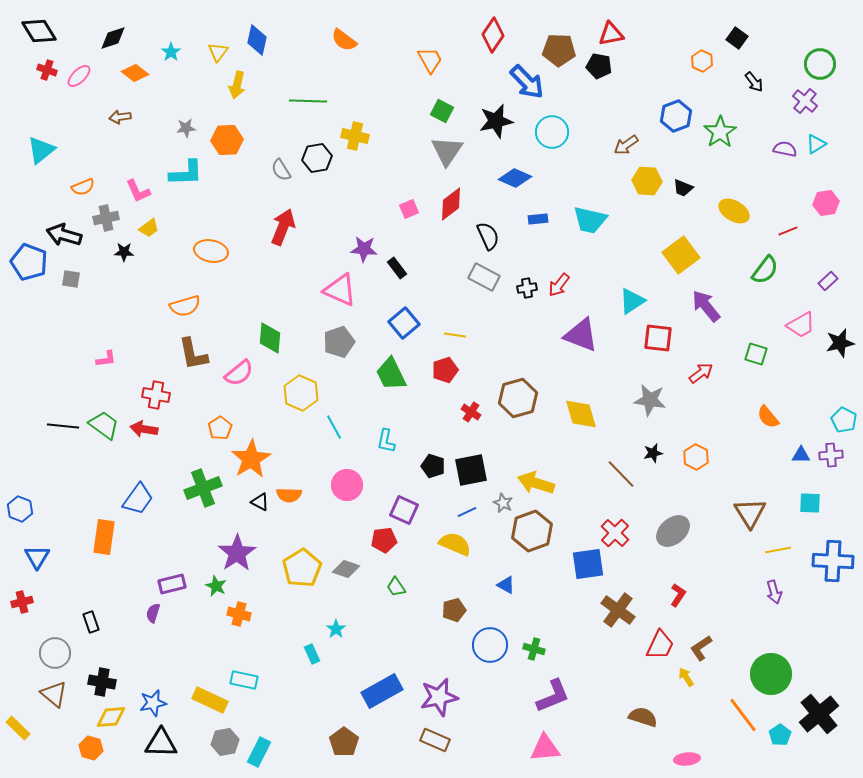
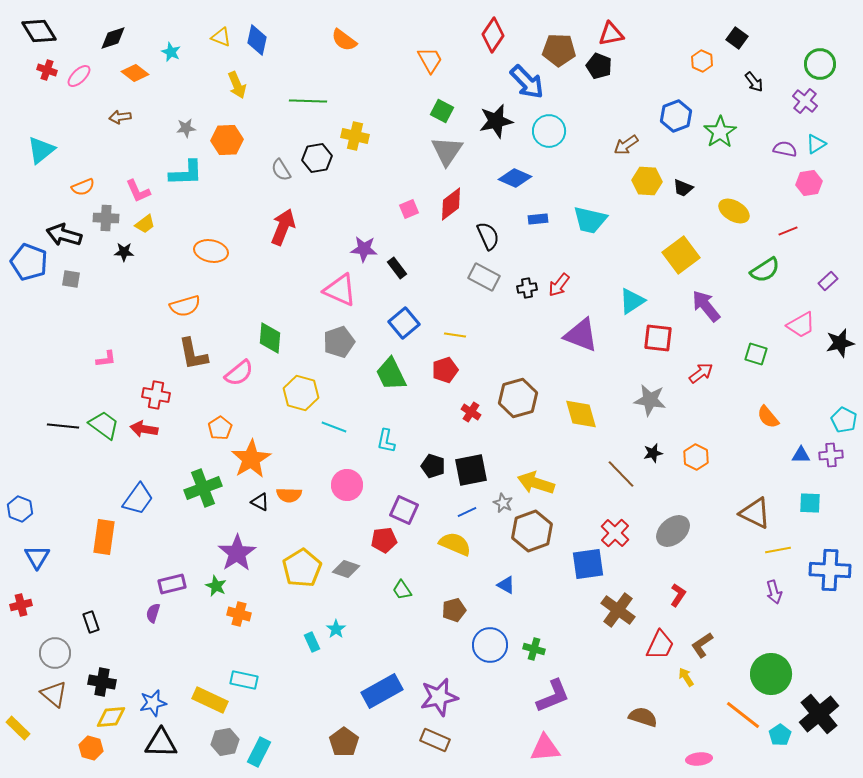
cyan star at (171, 52): rotated 12 degrees counterclockwise
yellow triangle at (218, 52): moved 3 px right, 15 px up; rotated 45 degrees counterclockwise
black pentagon at (599, 66): rotated 10 degrees clockwise
yellow arrow at (237, 85): rotated 36 degrees counterclockwise
cyan circle at (552, 132): moved 3 px left, 1 px up
pink hexagon at (826, 203): moved 17 px left, 20 px up
gray cross at (106, 218): rotated 15 degrees clockwise
yellow trapezoid at (149, 228): moved 4 px left, 4 px up
green semicircle at (765, 270): rotated 20 degrees clockwise
yellow hexagon at (301, 393): rotated 8 degrees counterclockwise
cyan line at (334, 427): rotated 40 degrees counterclockwise
brown triangle at (750, 513): moved 5 px right; rotated 32 degrees counterclockwise
blue cross at (833, 561): moved 3 px left, 9 px down
green trapezoid at (396, 587): moved 6 px right, 3 px down
red cross at (22, 602): moved 1 px left, 3 px down
brown L-shape at (701, 648): moved 1 px right, 3 px up
cyan rectangle at (312, 654): moved 12 px up
orange line at (743, 715): rotated 15 degrees counterclockwise
pink ellipse at (687, 759): moved 12 px right
